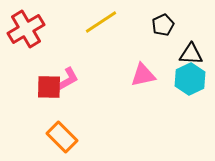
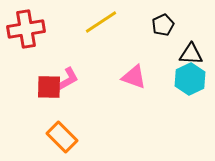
red cross: rotated 21 degrees clockwise
pink triangle: moved 9 px left, 2 px down; rotated 32 degrees clockwise
